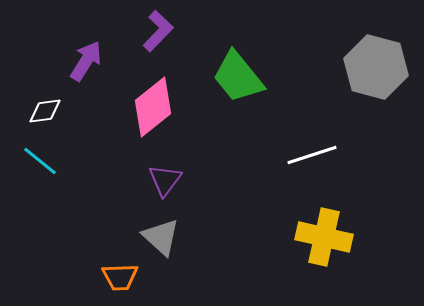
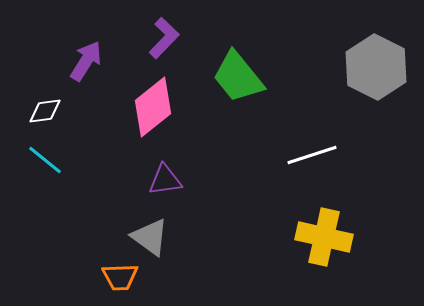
purple L-shape: moved 6 px right, 7 px down
gray hexagon: rotated 12 degrees clockwise
cyan line: moved 5 px right, 1 px up
purple triangle: rotated 45 degrees clockwise
gray triangle: moved 11 px left; rotated 6 degrees counterclockwise
